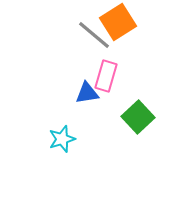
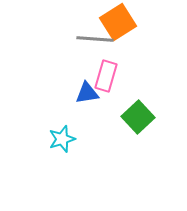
gray line: moved 1 px right, 4 px down; rotated 36 degrees counterclockwise
